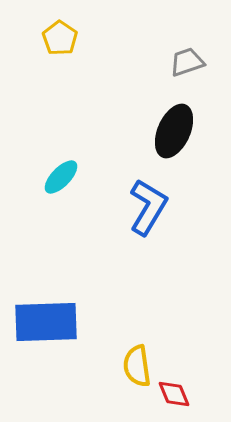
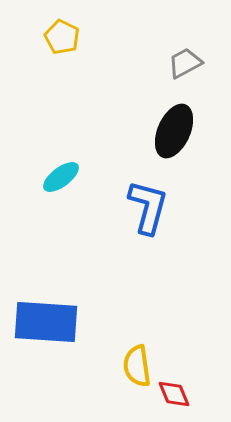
yellow pentagon: moved 2 px right, 1 px up; rotated 8 degrees counterclockwise
gray trapezoid: moved 2 px left, 1 px down; rotated 9 degrees counterclockwise
cyan ellipse: rotated 9 degrees clockwise
blue L-shape: rotated 16 degrees counterclockwise
blue rectangle: rotated 6 degrees clockwise
